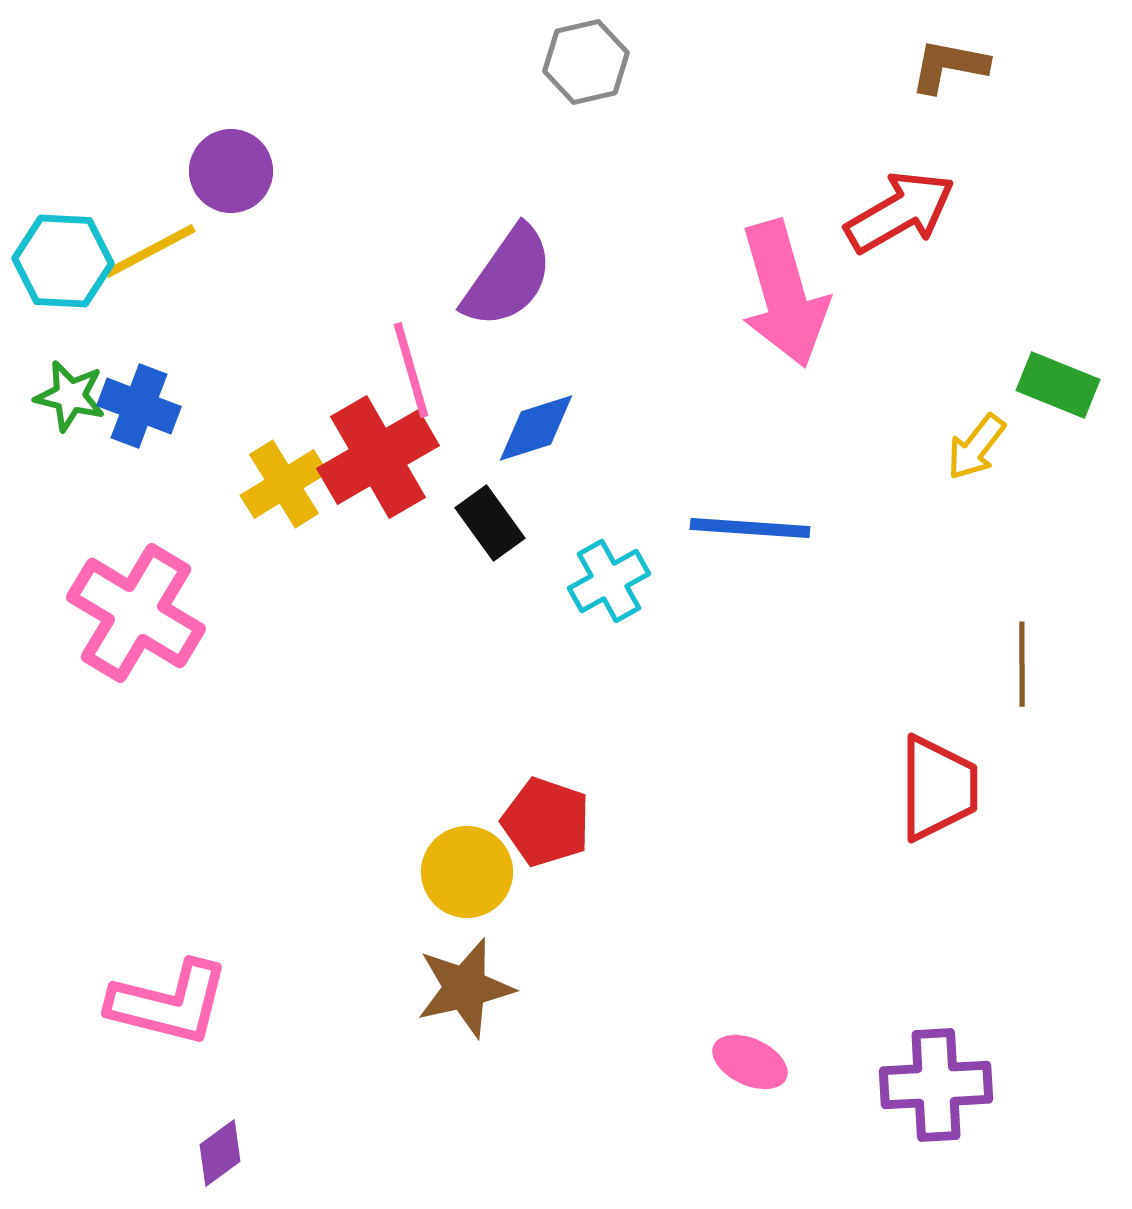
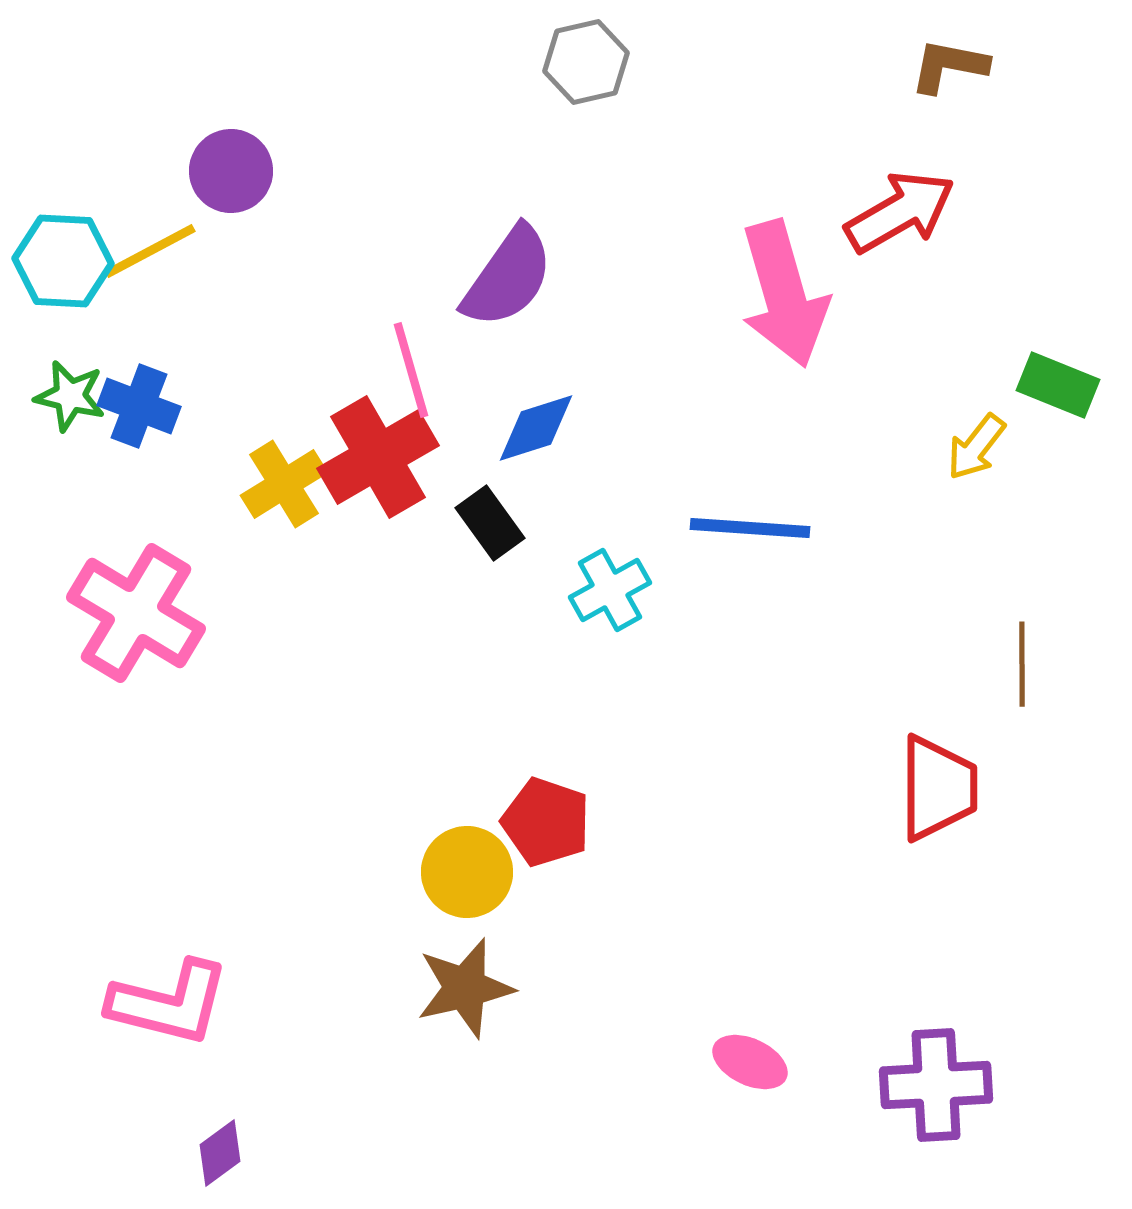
cyan cross: moved 1 px right, 9 px down
